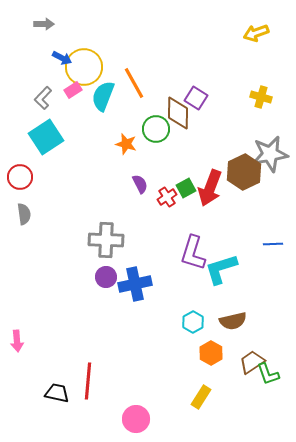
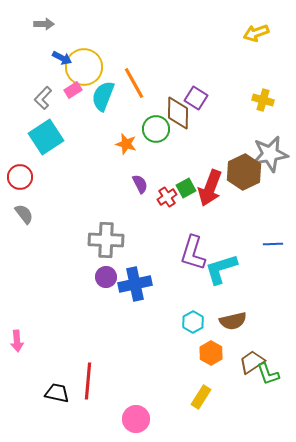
yellow cross: moved 2 px right, 3 px down
gray semicircle: rotated 30 degrees counterclockwise
